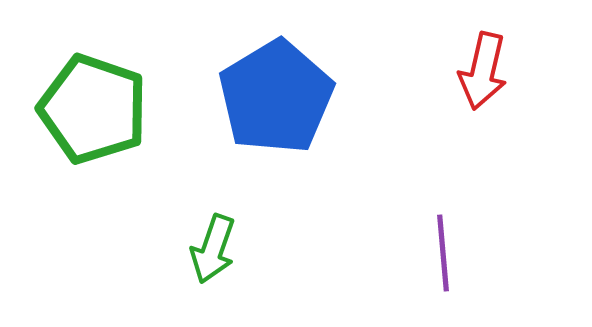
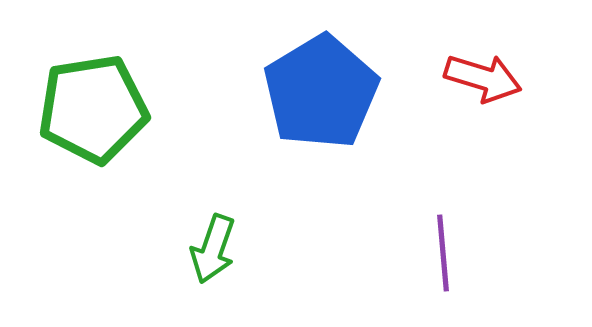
red arrow: moved 7 px down; rotated 86 degrees counterclockwise
blue pentagon: moved 45 px right, 5 px up
green pentagon: rotated 28 degrees counterclockwise
